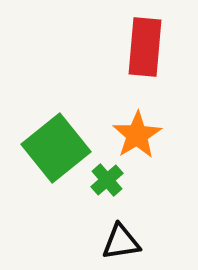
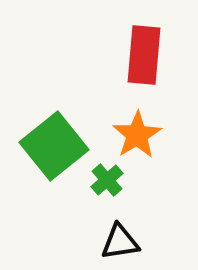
red rectangle: moved 1 px left, 8 px down
green square: moved 2 px left, 2 px up
black triangle: moved 1 px left
